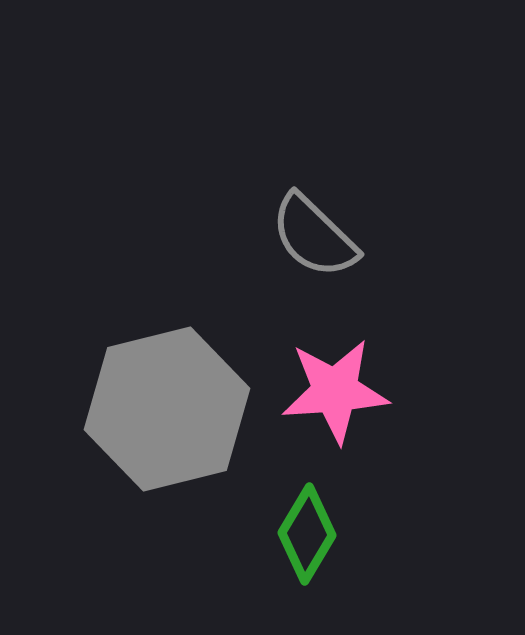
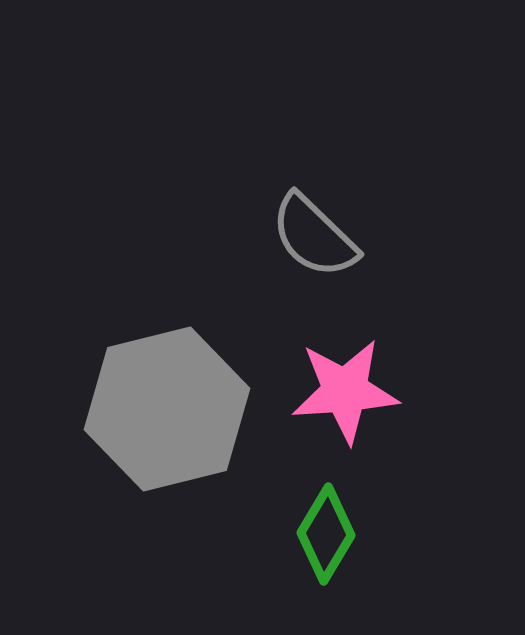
pink star: moved 10 px right
green diamond: moved 19 px right
